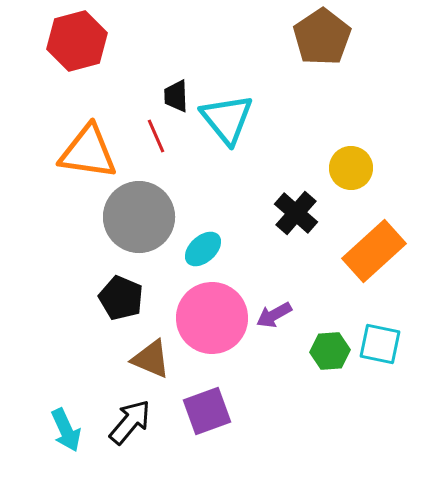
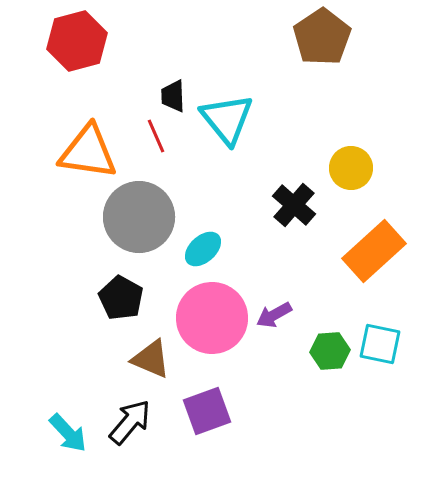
black trapezoid: moved 3 px left
black cross: moved 2 px left, 8 px up
black pentagon: rotated 6 degrees clockwise
cyan arrow: moved 2 px right, 3 px down; rotated 18 degrees counterclockwise
